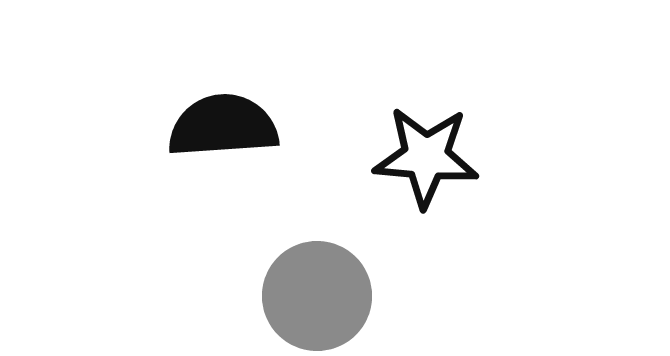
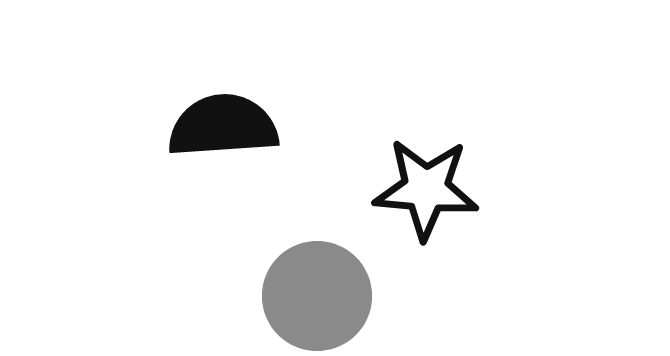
black star: moved 32 px down
